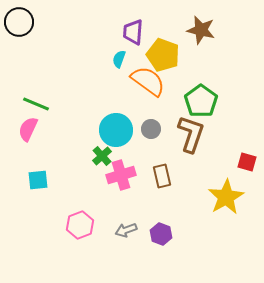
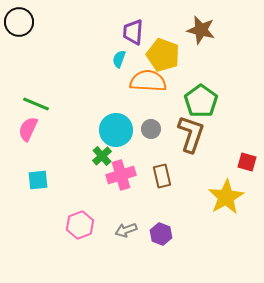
orange semicircle: rotated 33 degrees counterclockwise
